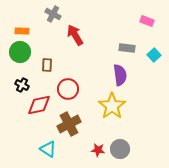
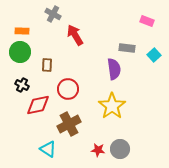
purple semicircle: moved 6 px left, 6 px up
red diamond: moved 1 px left
